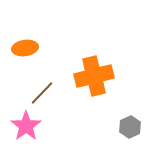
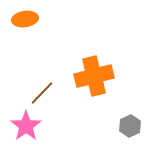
orange ellipse: moved 29 px up
gray hexagon: moved 1 px up
